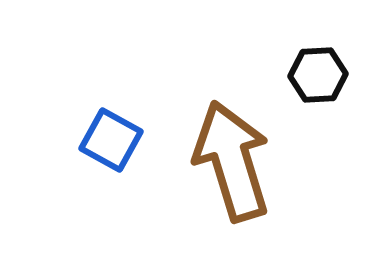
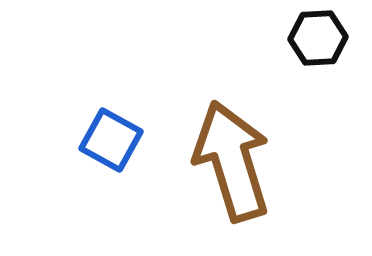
black hexagon: moved 37 px up
